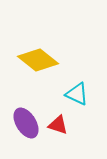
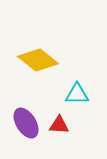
cyan triangle: rotated 25 degrees counterclockwise
red triangle: moved 1 px right; rotated 15 degrees counterclockwise
